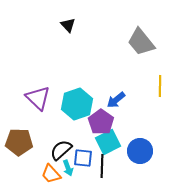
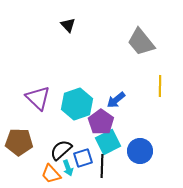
blue square: rotated 24 degrees counterclockwise
